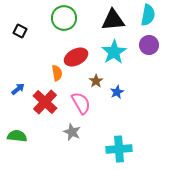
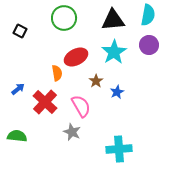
pink semicircle: moved 3 px down
